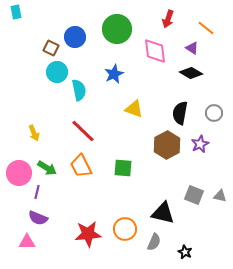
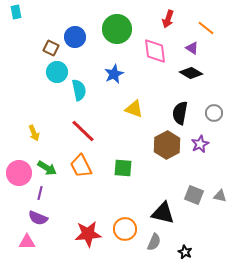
purple line: moved 3 px right, 1 px down
